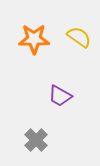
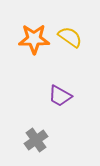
yellow semicircle: moved 9 px left
gray cross: rotated 10 degrees clockwise
